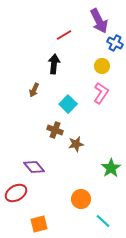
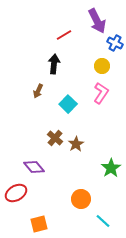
purple arrow: moved 2 px left
brown arrow: moved 4 px right, 1 px down
brown cross: moved 8 px down; rotated 21 degrees clockwise
brown star: rotated 21 degrees counterclockwise
